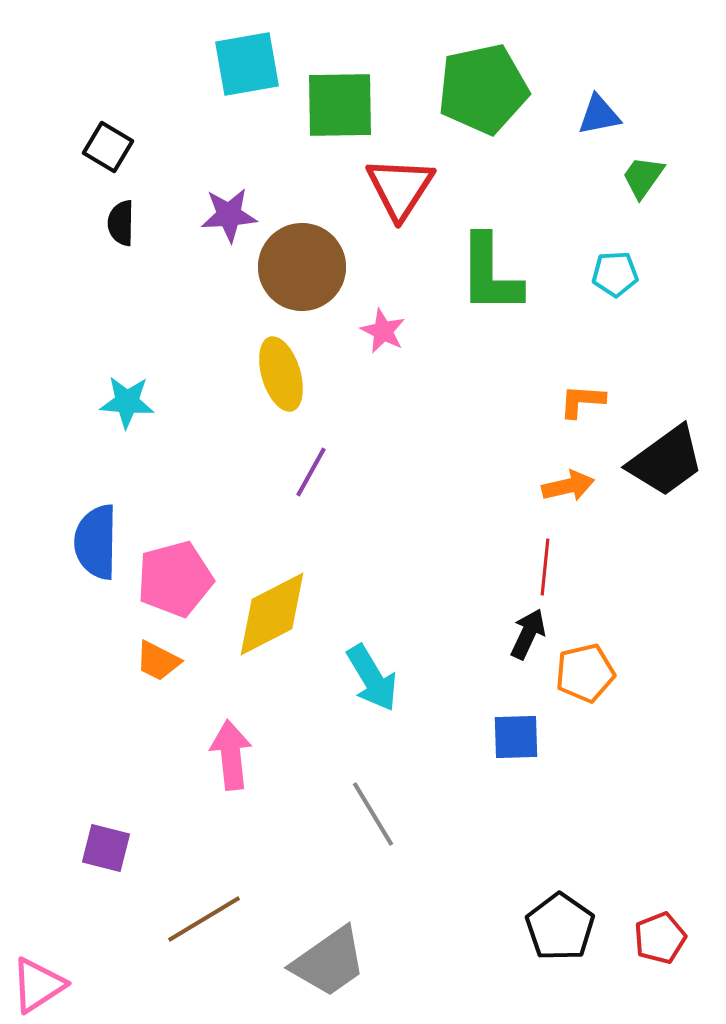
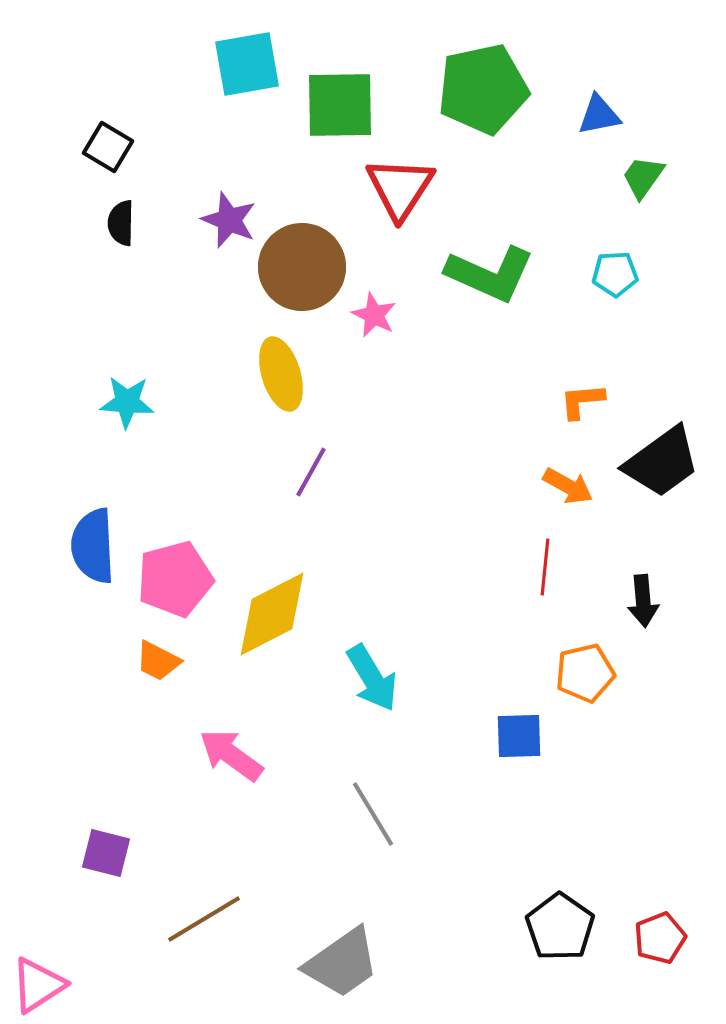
purple star: moved 5 px down; rotated 26 degrees clockwise
green L-shape: rotated 66 degrees counterclockwise
pink star: moved 9 px left, 16 px up
orange L-shape: rotated 9 degrees counterclockwise
black trapezoid: moved 4 px left, 1 px down
orange arrow: rotated 42 degrees clockwise
blue semicircle: moved 3 px left, 4 px down; rotated 4 degrees counterclockwise
black arrow: moved 115 px right, 33 px up; rotated 150 degrees clockwise
blue square: moved 3 px right, 1 px up
pink arrow: rotated 48 degrees counterclockwise
purple square: moved 5 px down
gray trapezoid: moved 13 px right, 1 px down
